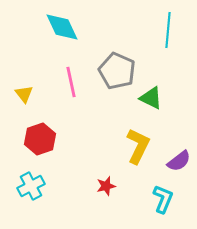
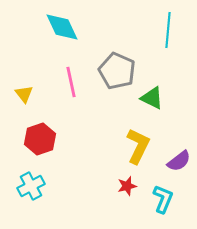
green triangle: moved 1 px right
red star: moved 21 px right
